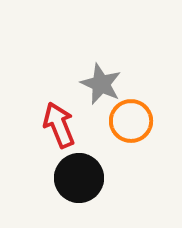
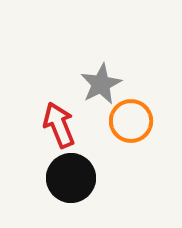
gray star: rotated 21 degrees clockwise
black circle: moved 8 px left
